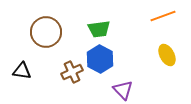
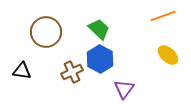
green trapezoid: rotated 130 degrees counterclockwise
yellow ellipse: moved 1 px right; rotated 20 degrees counterclockwise
purple triangle: moved 1 px right, 1 px up; rotated 20 degrees clockwise
